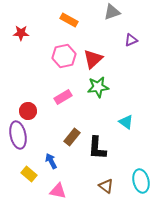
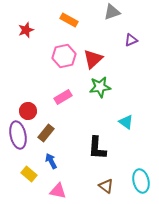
red star: moved 5 px right, 3 px up; rotated 21 degrees counterclockwise
green star: moved 2 px right
brown rectangle: moved 26 px left, 4 px up
